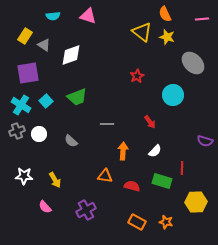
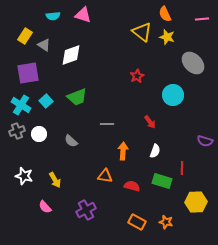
pink triangle: moved 5 px left, 1 px up
white semicircle: rotated 24 degrees counterclockwise
white star: rotated 12 degrees clockwise
